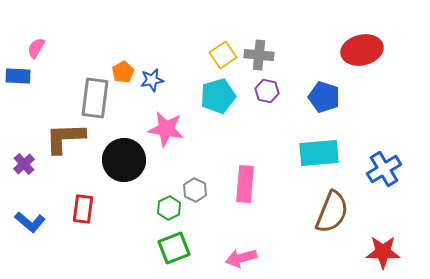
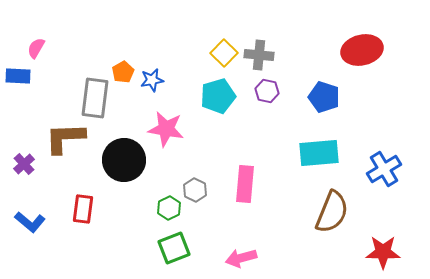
yellow square: moved 1 px right, 2 px up; rotated 12 degrees counterclockwise
